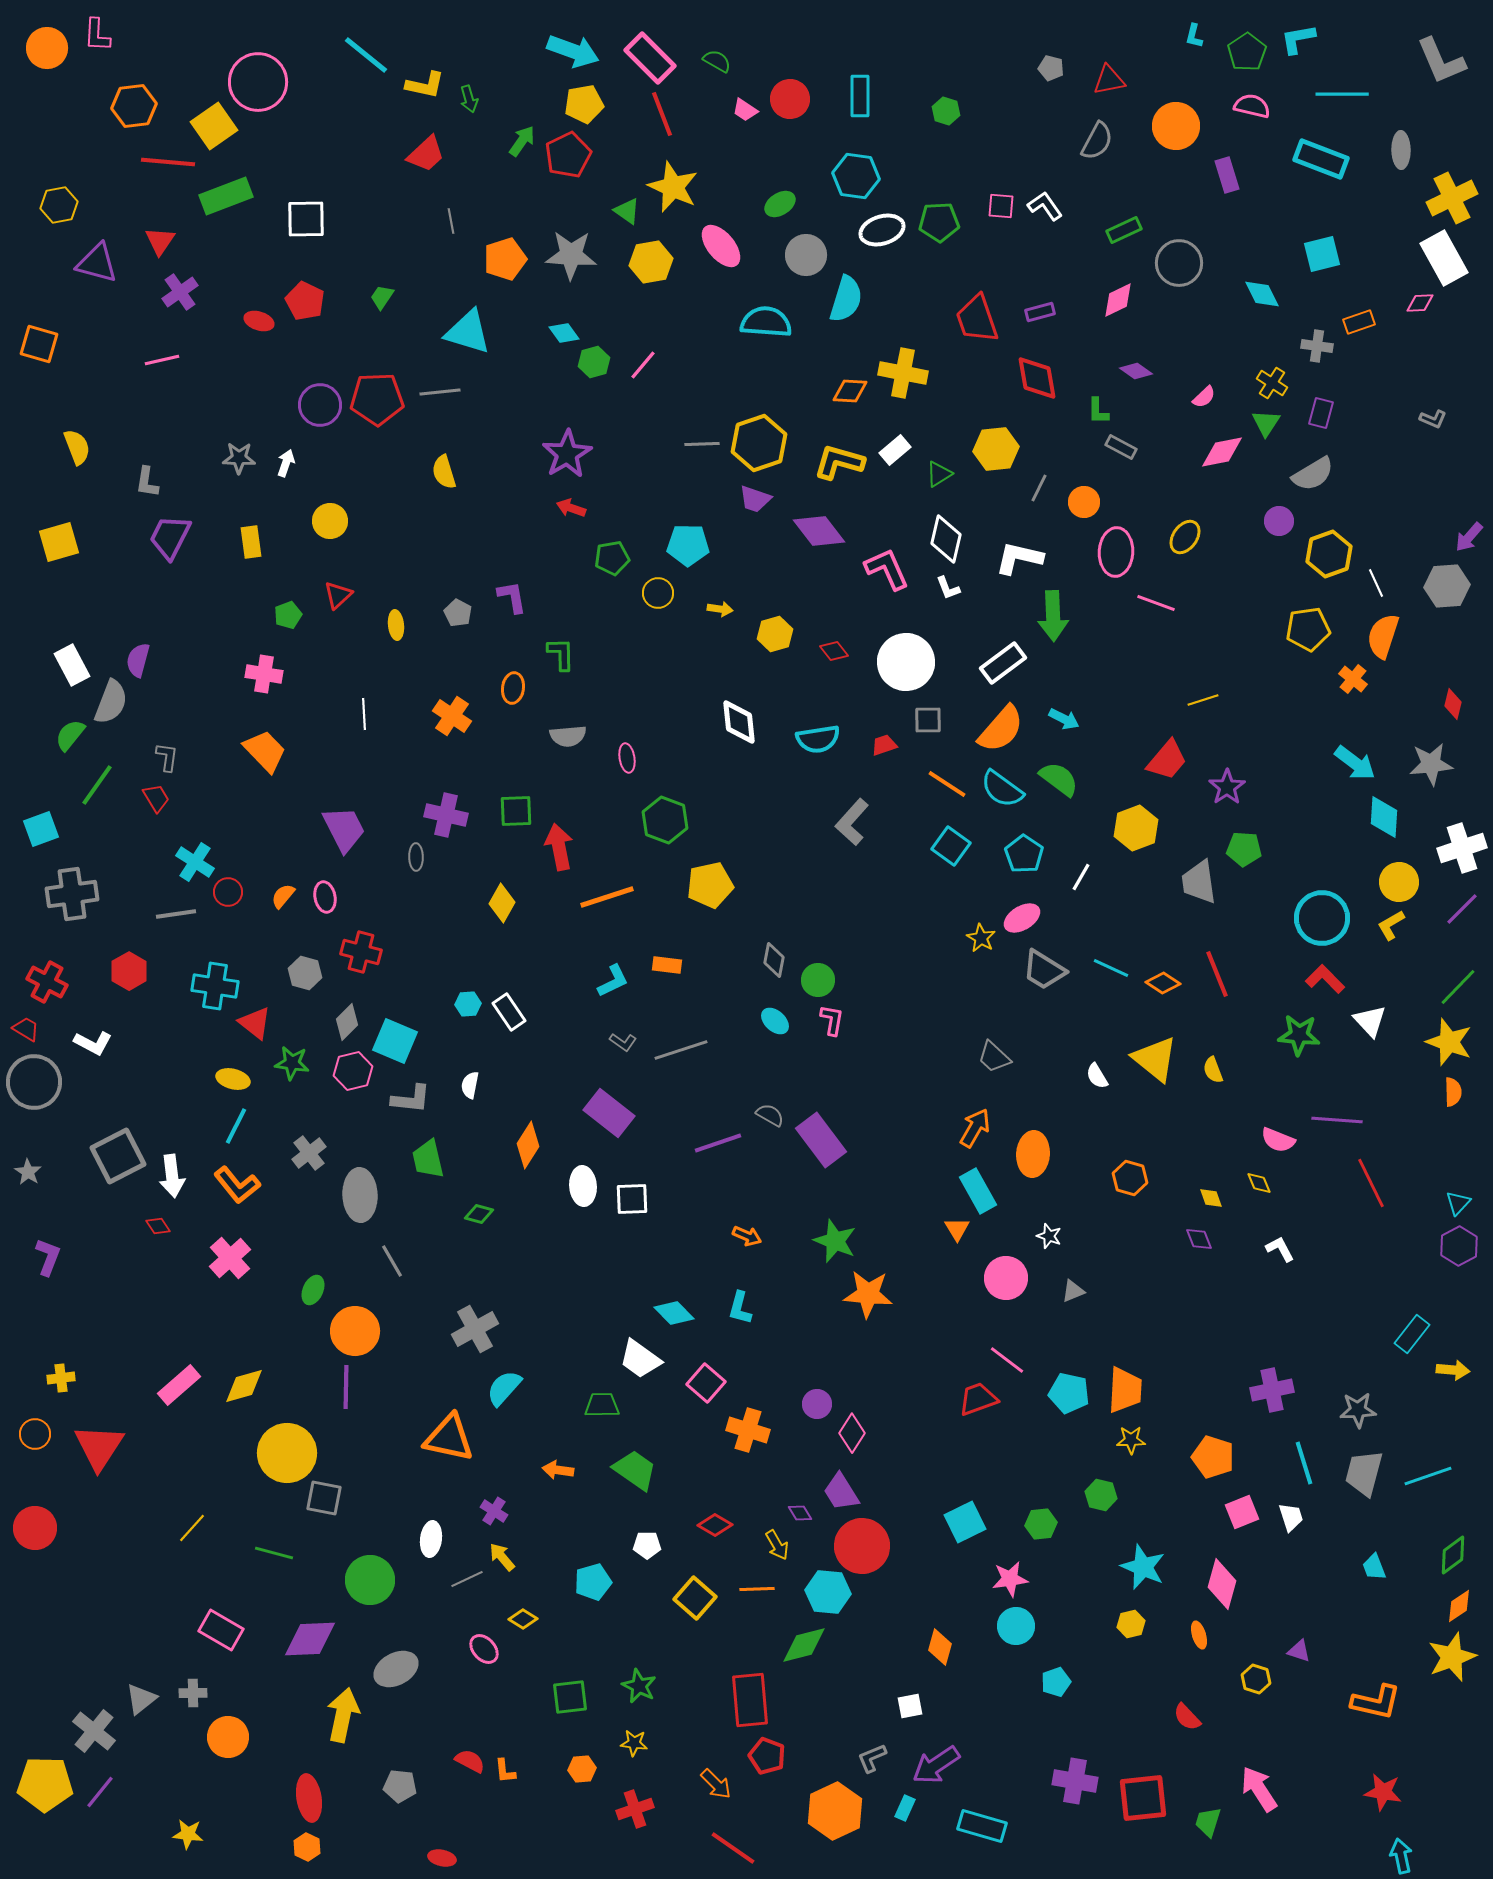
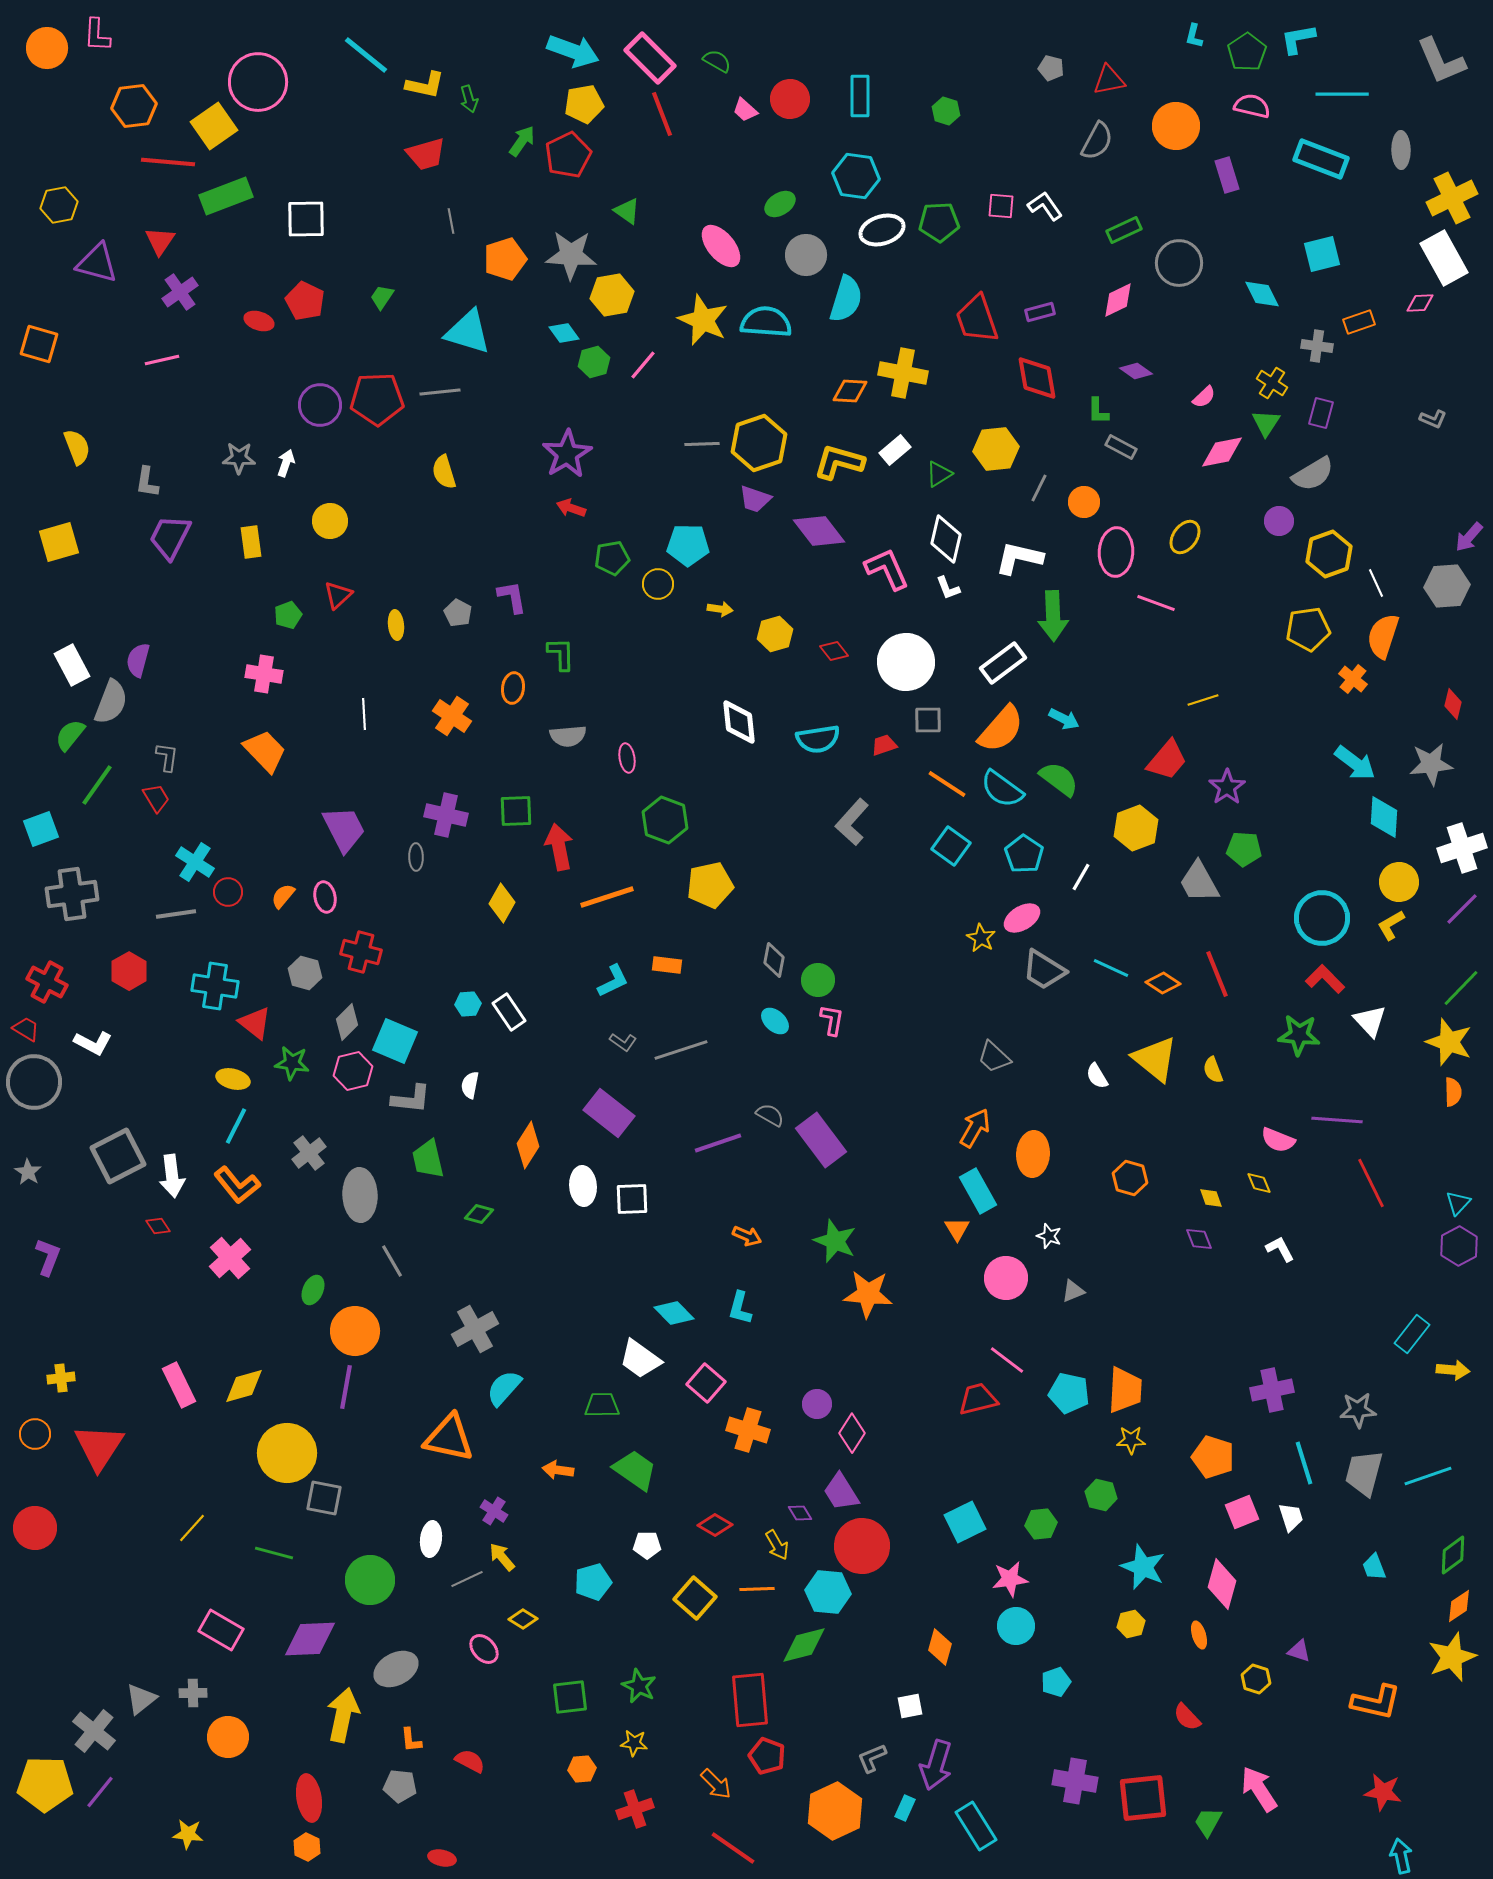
pink trapezoid at (745, 110): rotated 8 degrees clockwise
red trapezoid at (426, 154): rotated 27 degrees clockwise
yellow star at (673, 187): moved 30 px right, 133 px down
yellow hexagon at (651, 262): moved 39 px left, 33 px down
yellow circle at (658, 593): moved 9 px up
gray trapezoid at (1199, 882): rotated 21 degrees counterclockwise
green line at (1458, 987): moved 3 px right, 1 px down
pink rectangle at (179, 1385): rotated 75 degrees counterclockwise
purple line at (346, 1387): rotated 9 degrees clockwise
red trapezoid at (978, 1399): rotated 6 degrees clockwise
purple arrow at (936, 1765): rotated 39 degrees counterclockwise
orange L-shape at (505, 1771): moved 94 px left, 31 px up
green trapezoid at (1208, 1822): rotated 12 degrees clockwise
cyan rectangle at (982, 1826): moved 6 px left; rotated 42 degrees clockwise
